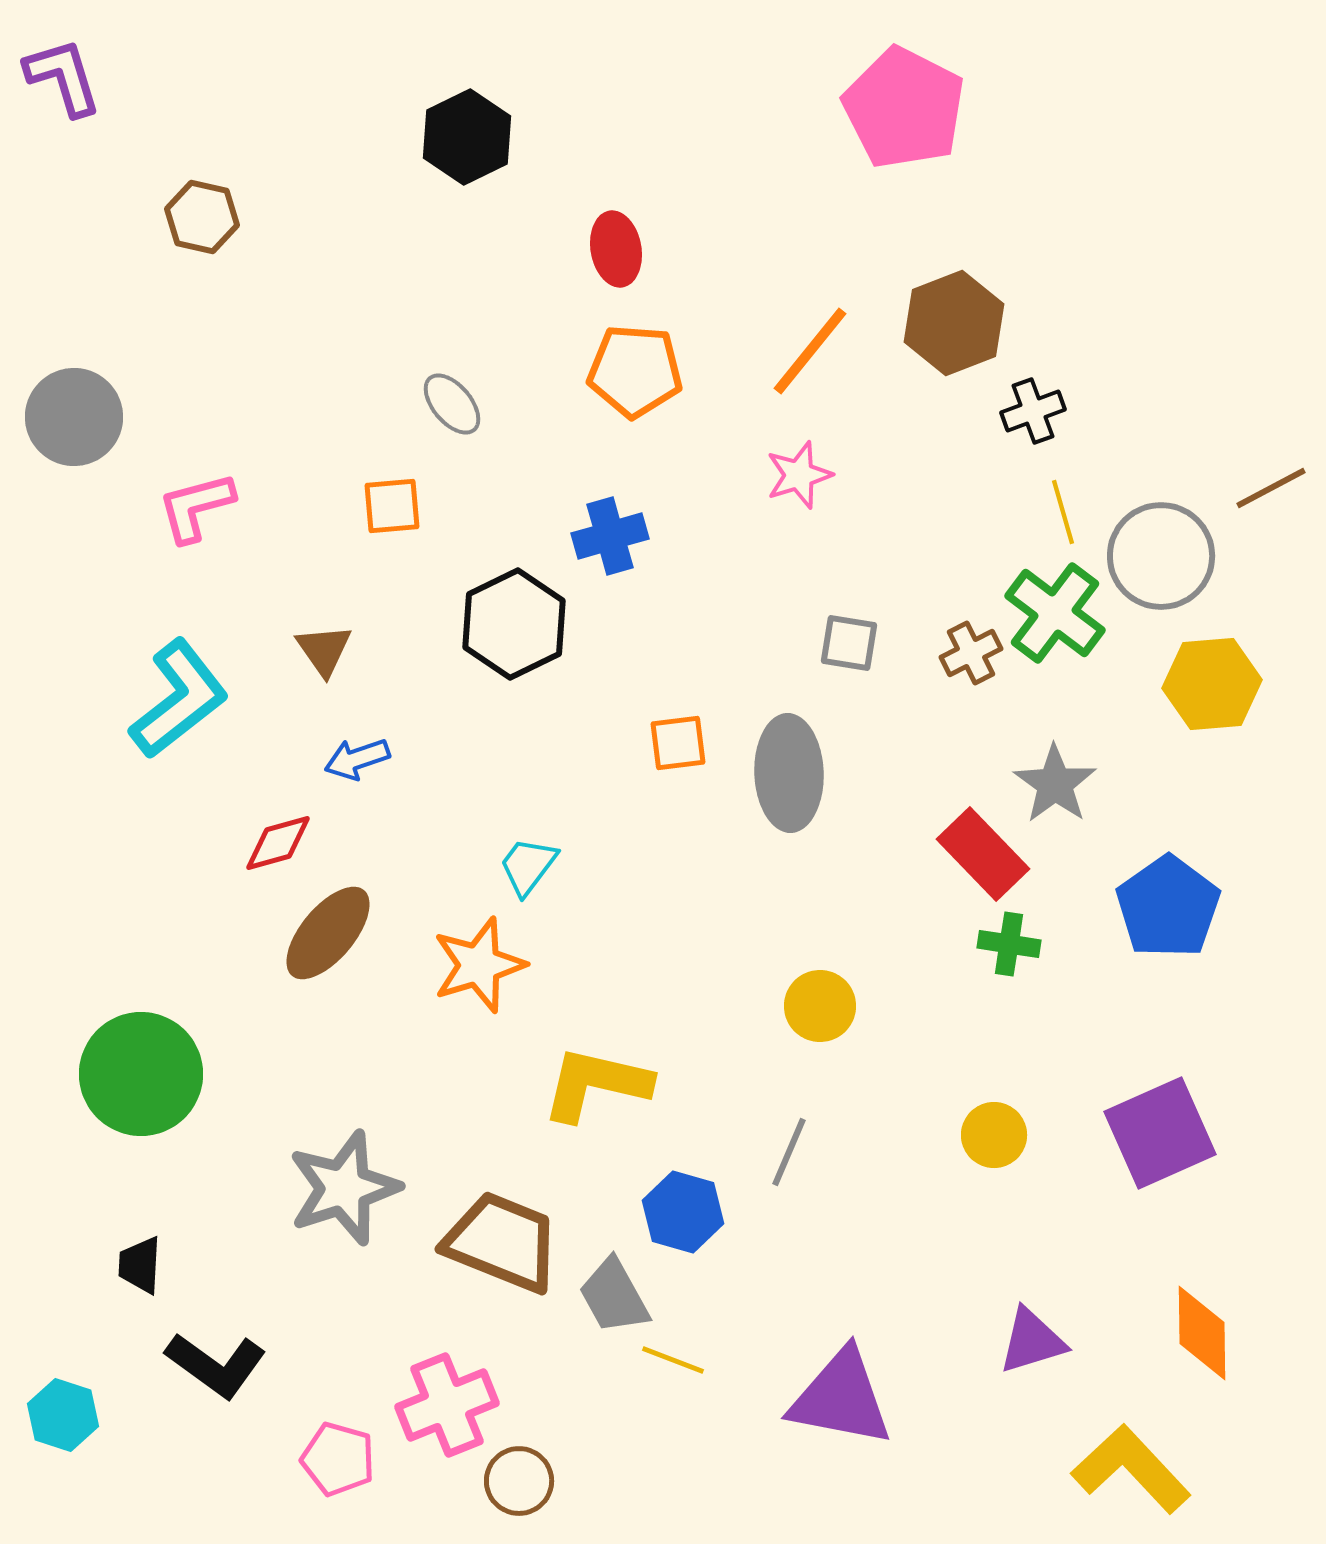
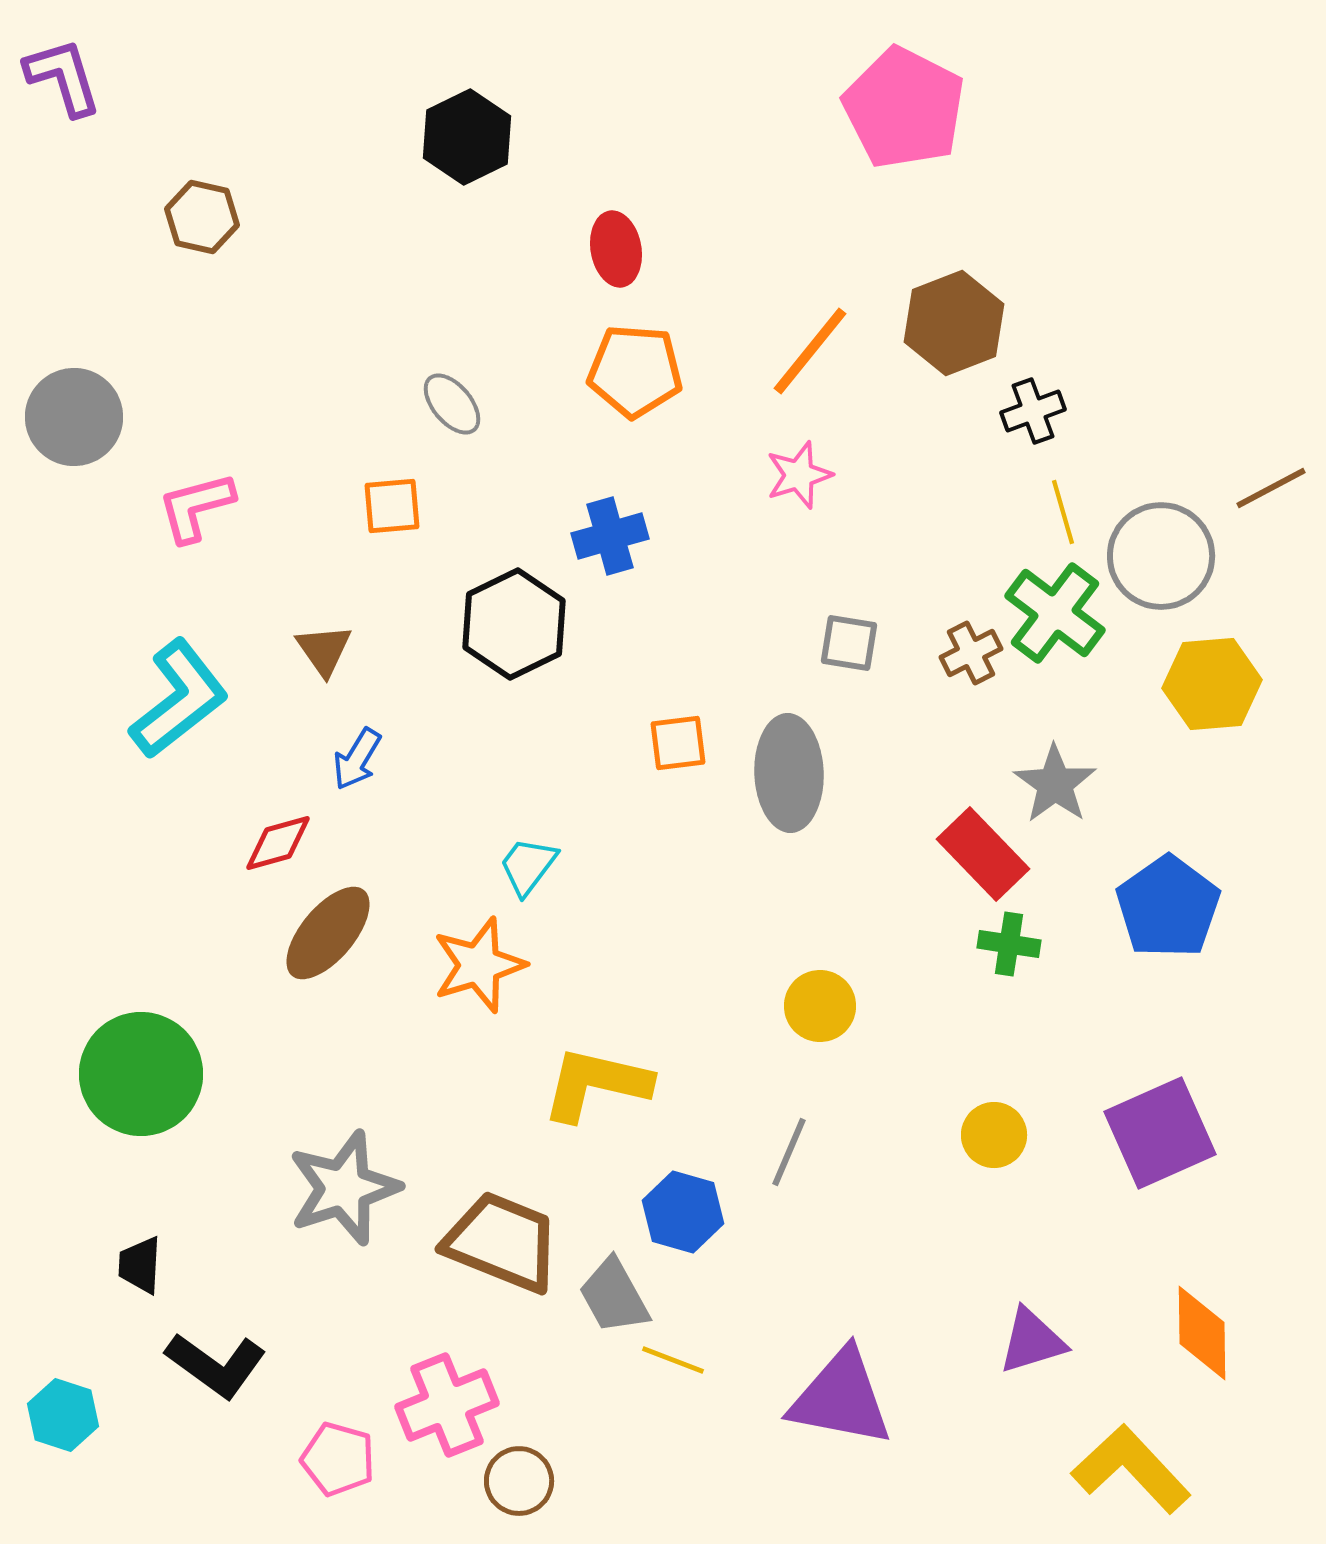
blue arrow at (357, 759): rotated 40 degrees counterclockwise
